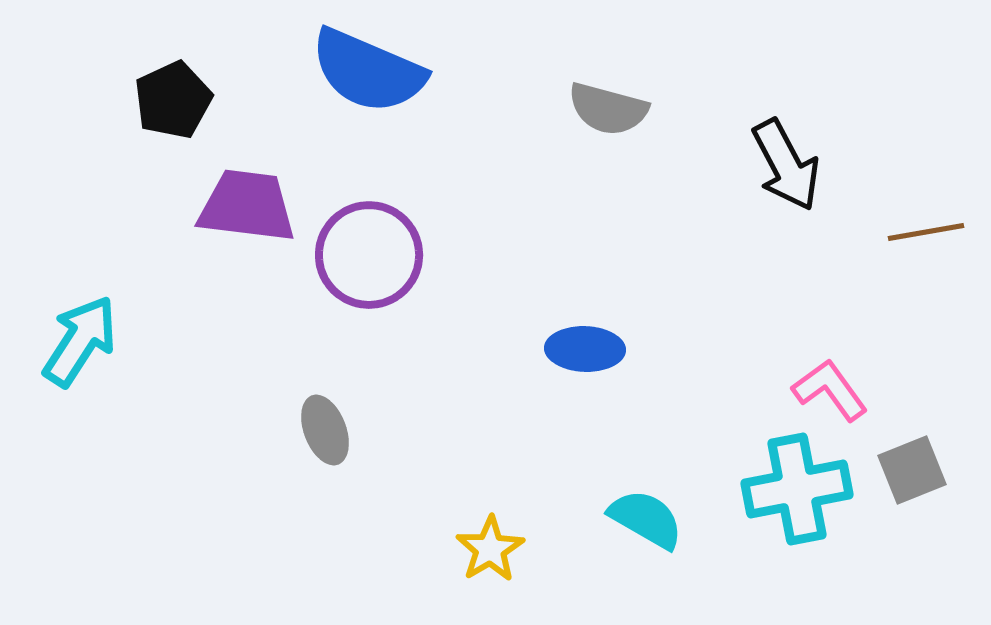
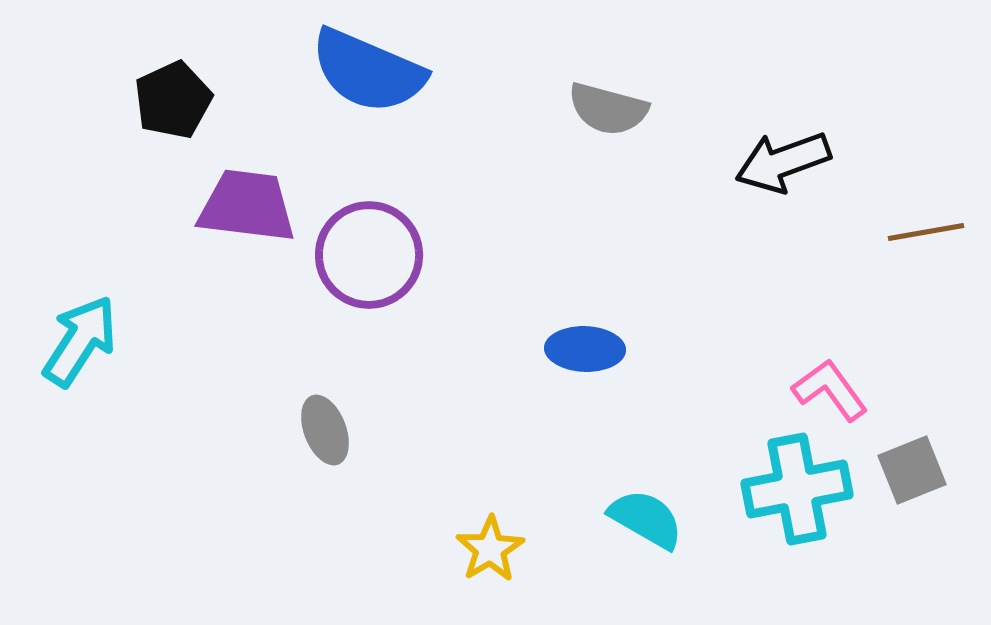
black arrow: moved 3 px left, 3 px up; rotated 98 degrees clockwise
